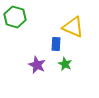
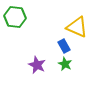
green hexagon: rotated 10 degrees counterclockwise
yellow triangle: moved 4 px right
blue rectangle: moved 8 px right, 2 px down; rotated 32 degrees counterclockwise
